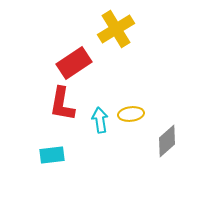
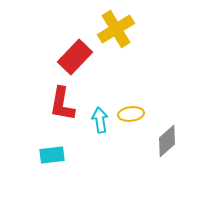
red rectangle: moved 1 px right, 6 px up; rotated 12 degrees counterclockwise
